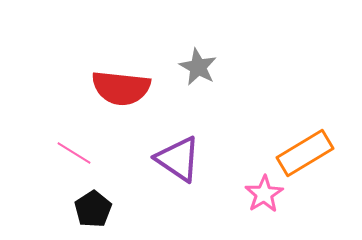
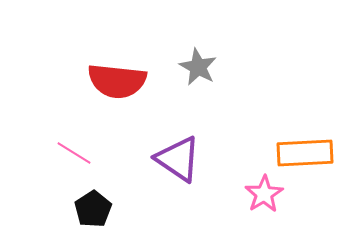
red semicircle: moved 4 px left, 7 px up
orange rectangle: rotated 28 degrees clockwise
